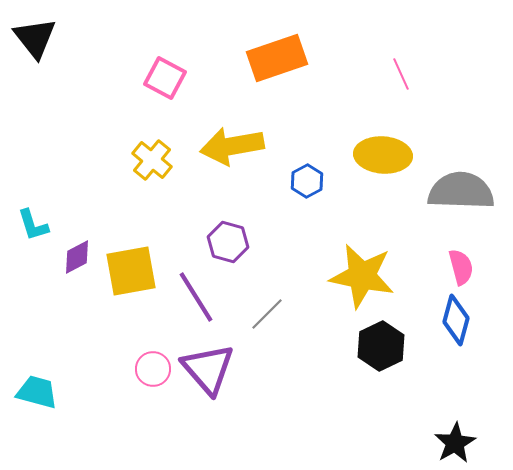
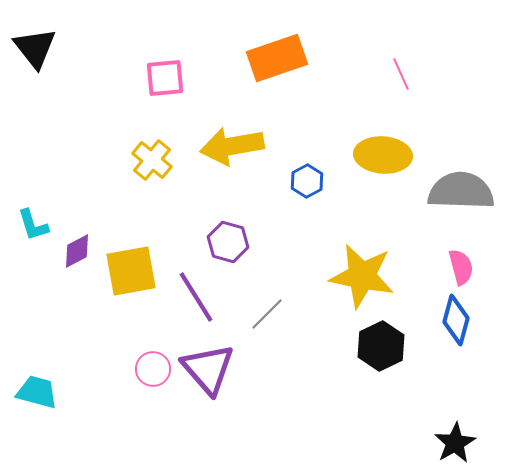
black triangle: moved 10 px down
pink square: rotated 33 degrees counterclockwise
purple diamond: moved 6 px up
